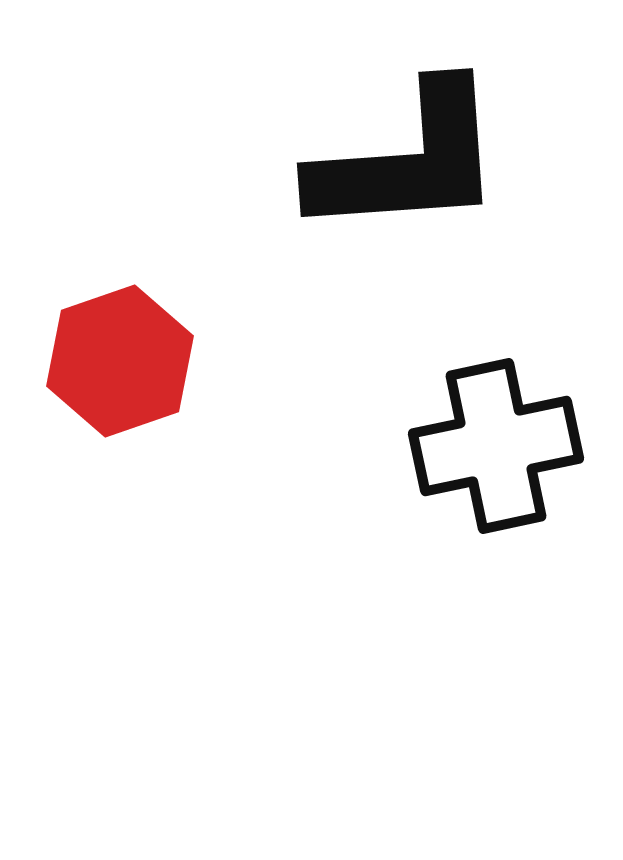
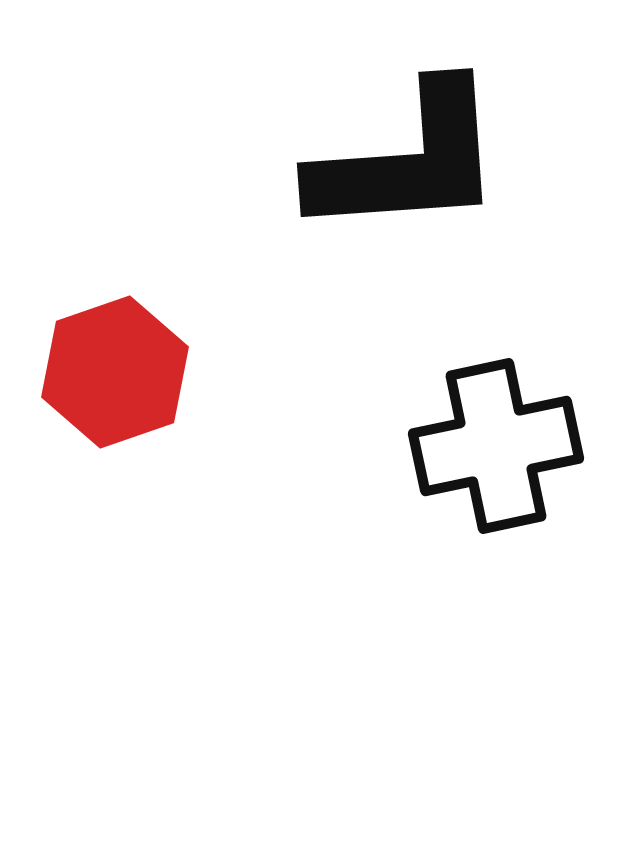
red hexagon: moved 5 px left, 11 px down
